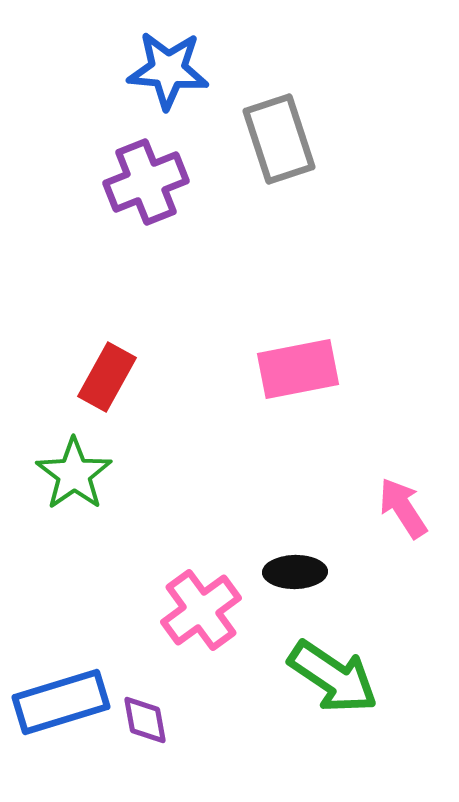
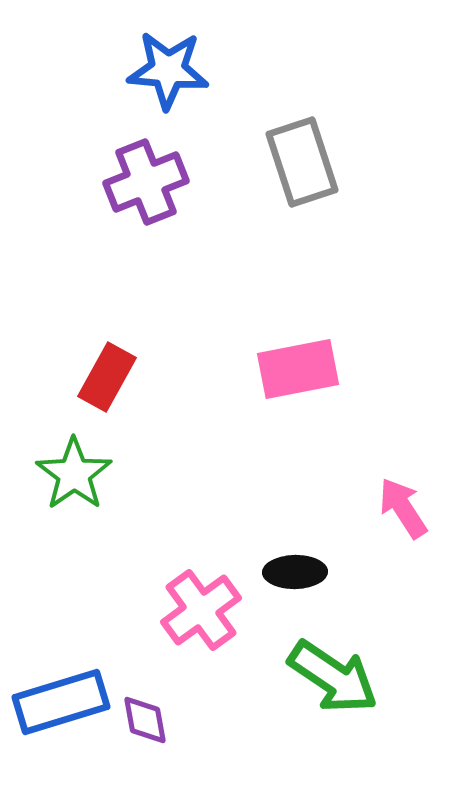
gray rectangle: moved 23 px right, 23 px down
